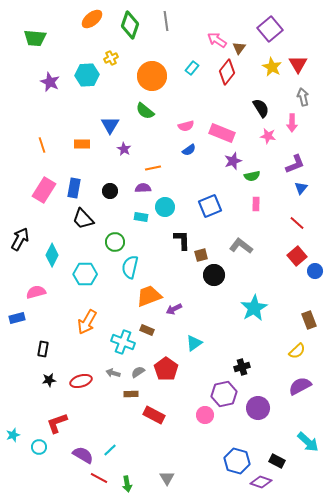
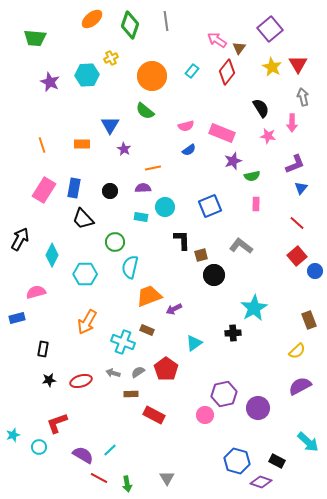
cyan rectangle at (192, 68): moved 3 px down
black cross at (242, 367): moved 9 px left, 34 px up; rotated 14 degrees clockwise
